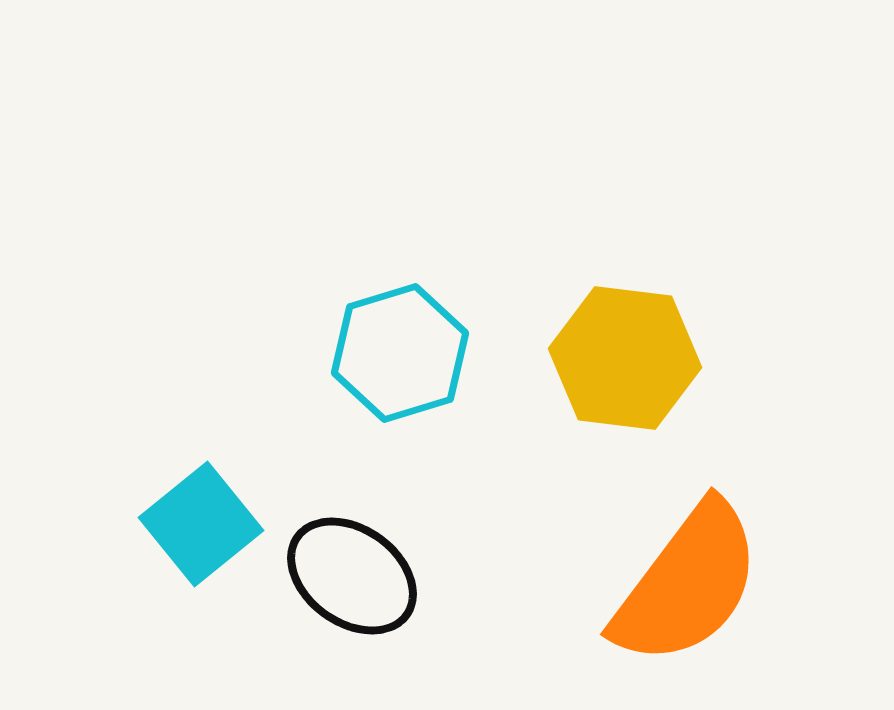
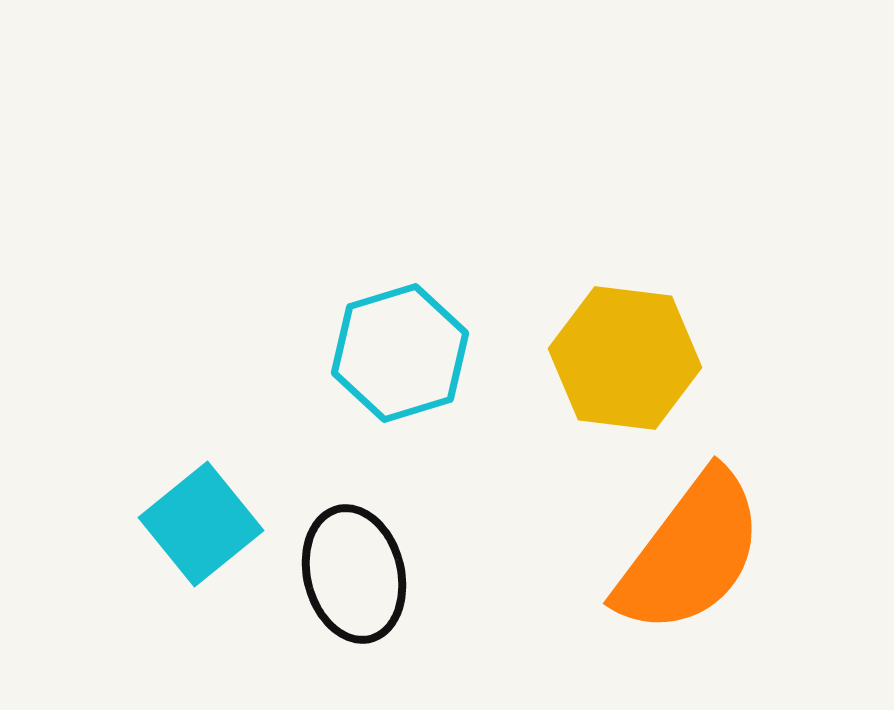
black ellipse: moved 2 px right, 2 px up; rotated 40 degrees clockwise
orange semicircle: moved 3 px right, 31 px up
